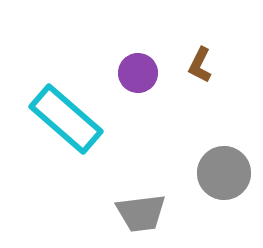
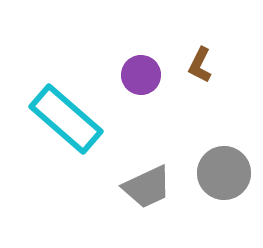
purple circle: moved 3 px right, 2 px down
gray trapezoid: moved 6 px right, 26 px up; rotated 18 degrees counterclockwise
